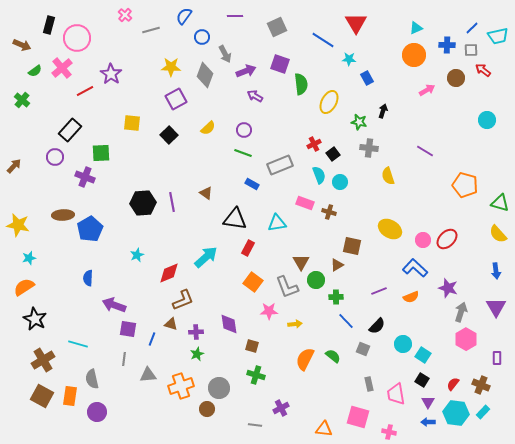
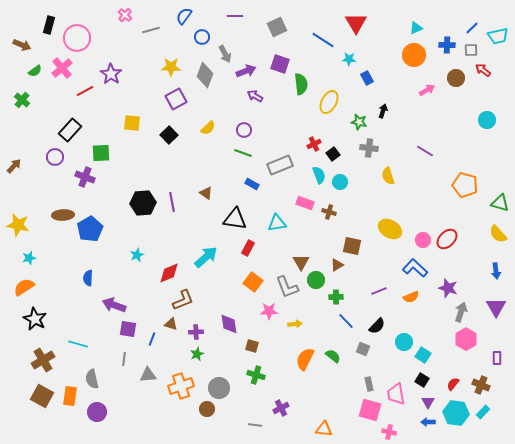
cyan circle at (403, 344): moved 1 px right, 2 px up
pink square at (358, 417): moved 12 px right, 7 px up
